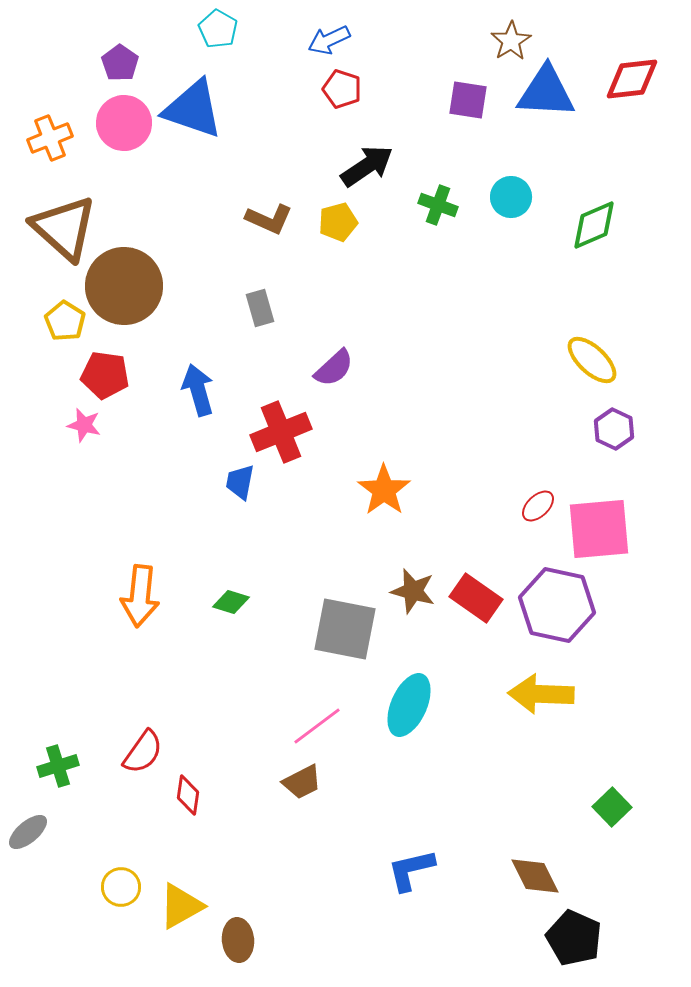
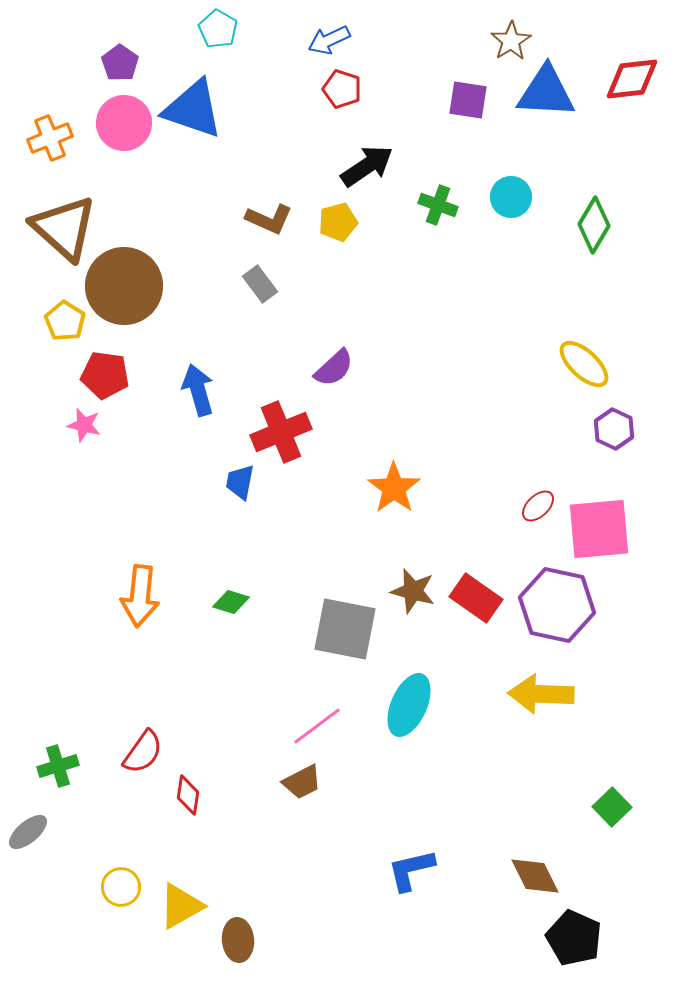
green diamond at (594, 225): rotated 36 degrees counterclockwise
gray rectangle at (260, 308): moved 24 px up; rotated 21 degrees counterclockwise
yellow ellipse at (592, 360): moved 8 px left, 4 px down
orange star at (384, 490): moved 10 px right, 2 px up
